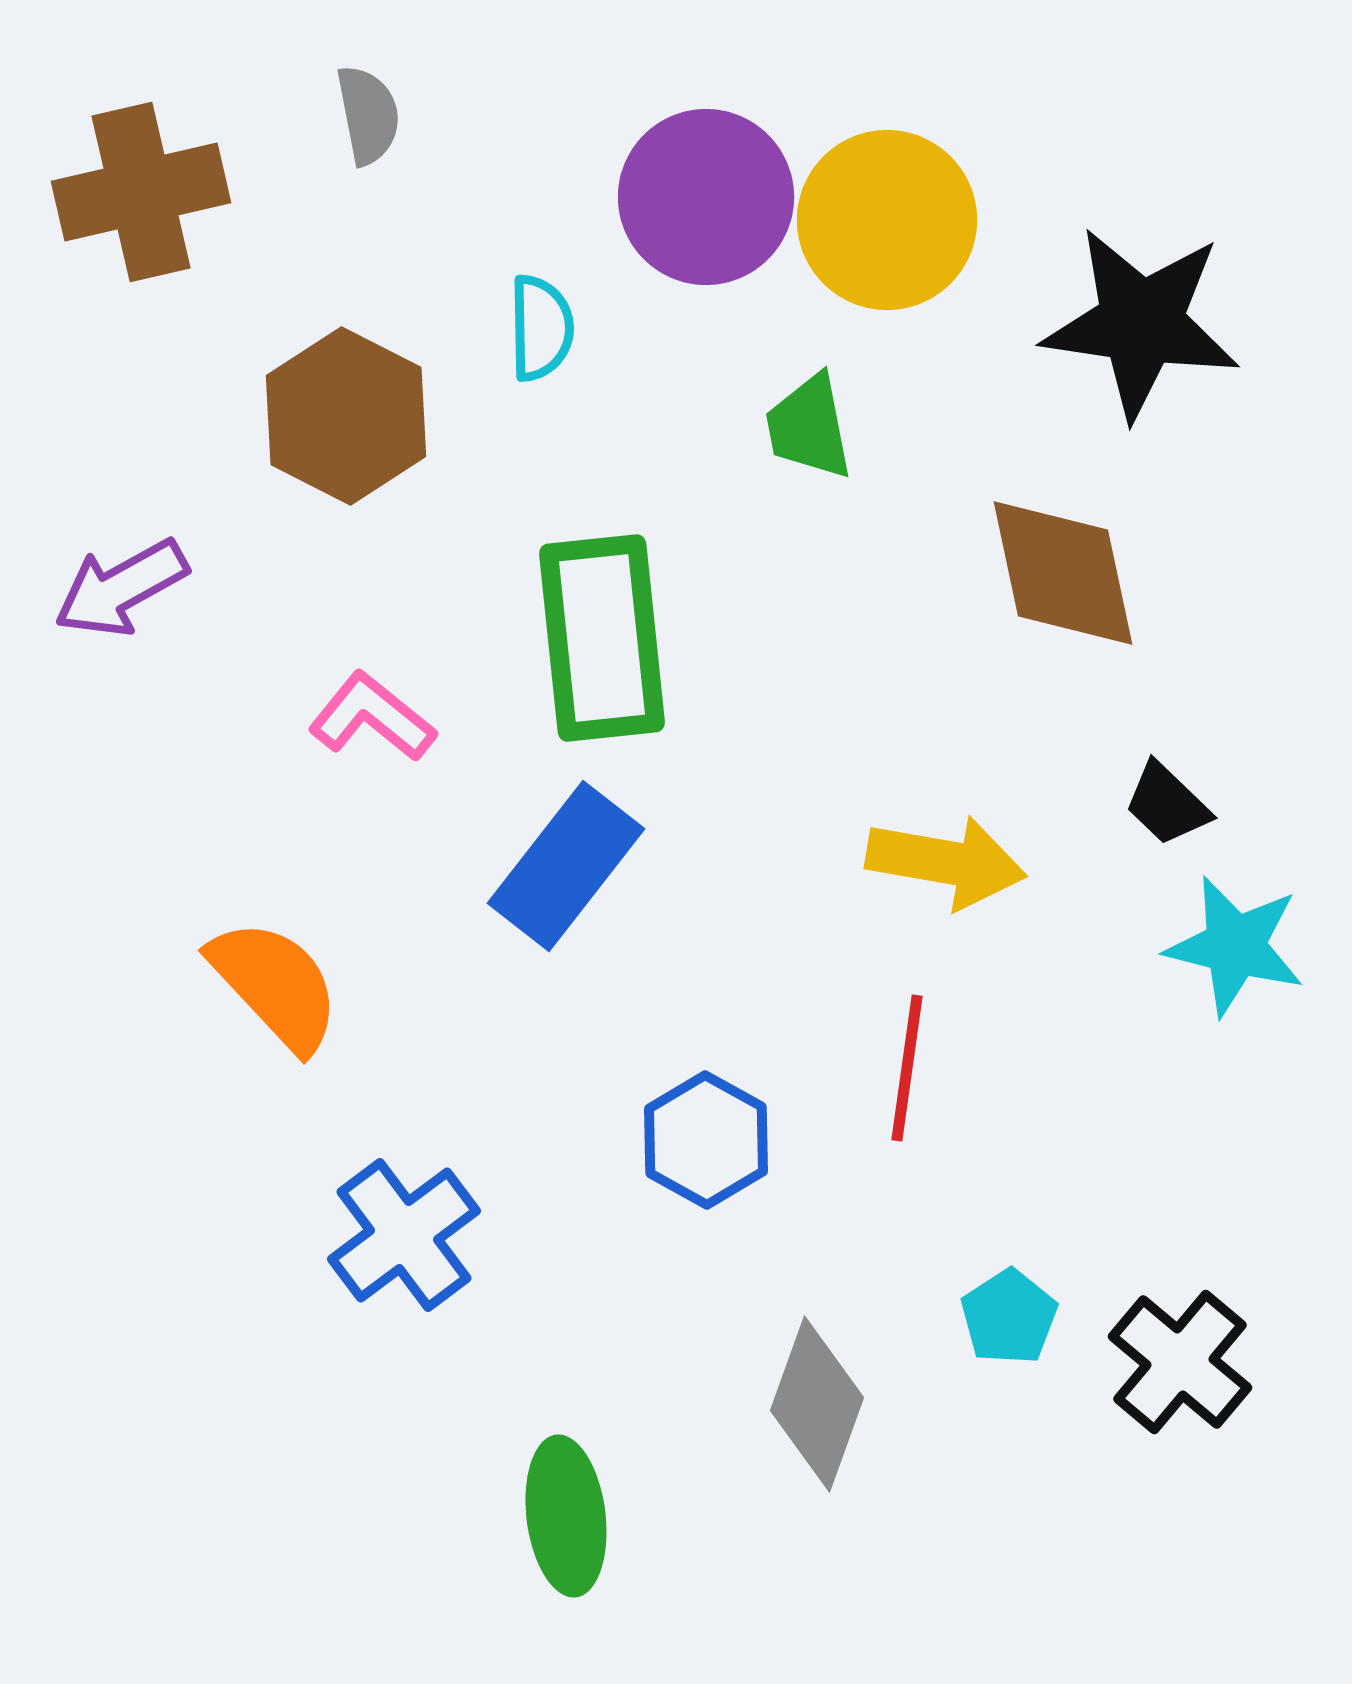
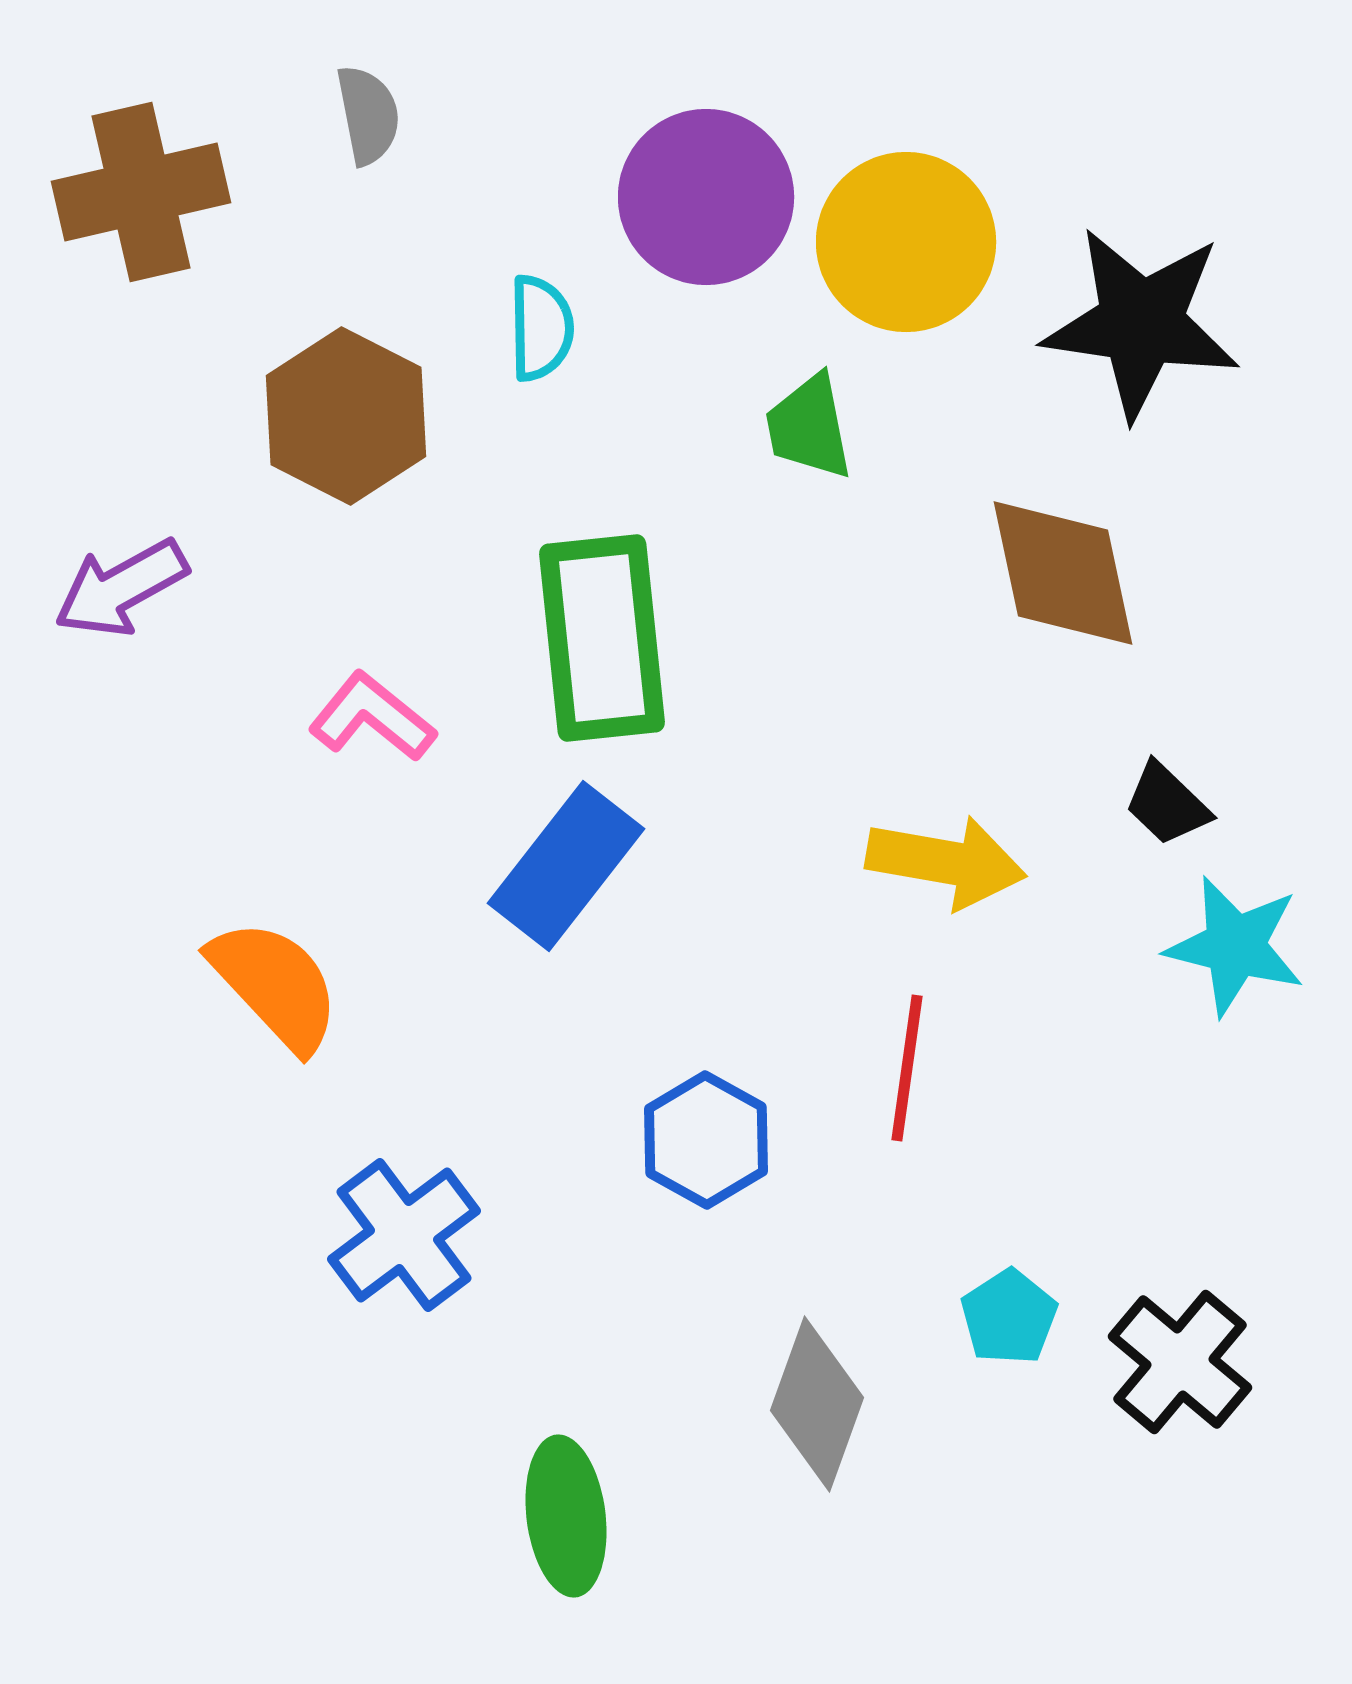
yellow circle: moved 19 px right, 22 px down
